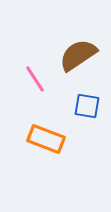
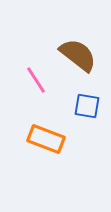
brown semicircle: rotated 72 degrees clockwise
pink line: moved 1 px right, 1 px down
